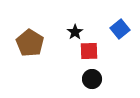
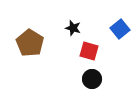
black star: moved 2 px left, 4 px up; rotated 21 degrees counterclockwise
red square: rotated 18 degrees clockwise
